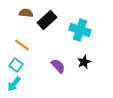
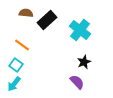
cyan cross: rotated 20 degrees clockwise
purple semicircle: moved 19 px right, 16 px down
